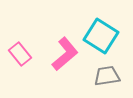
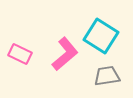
pink rectangle: rotated 25 degrees counterclockwise
